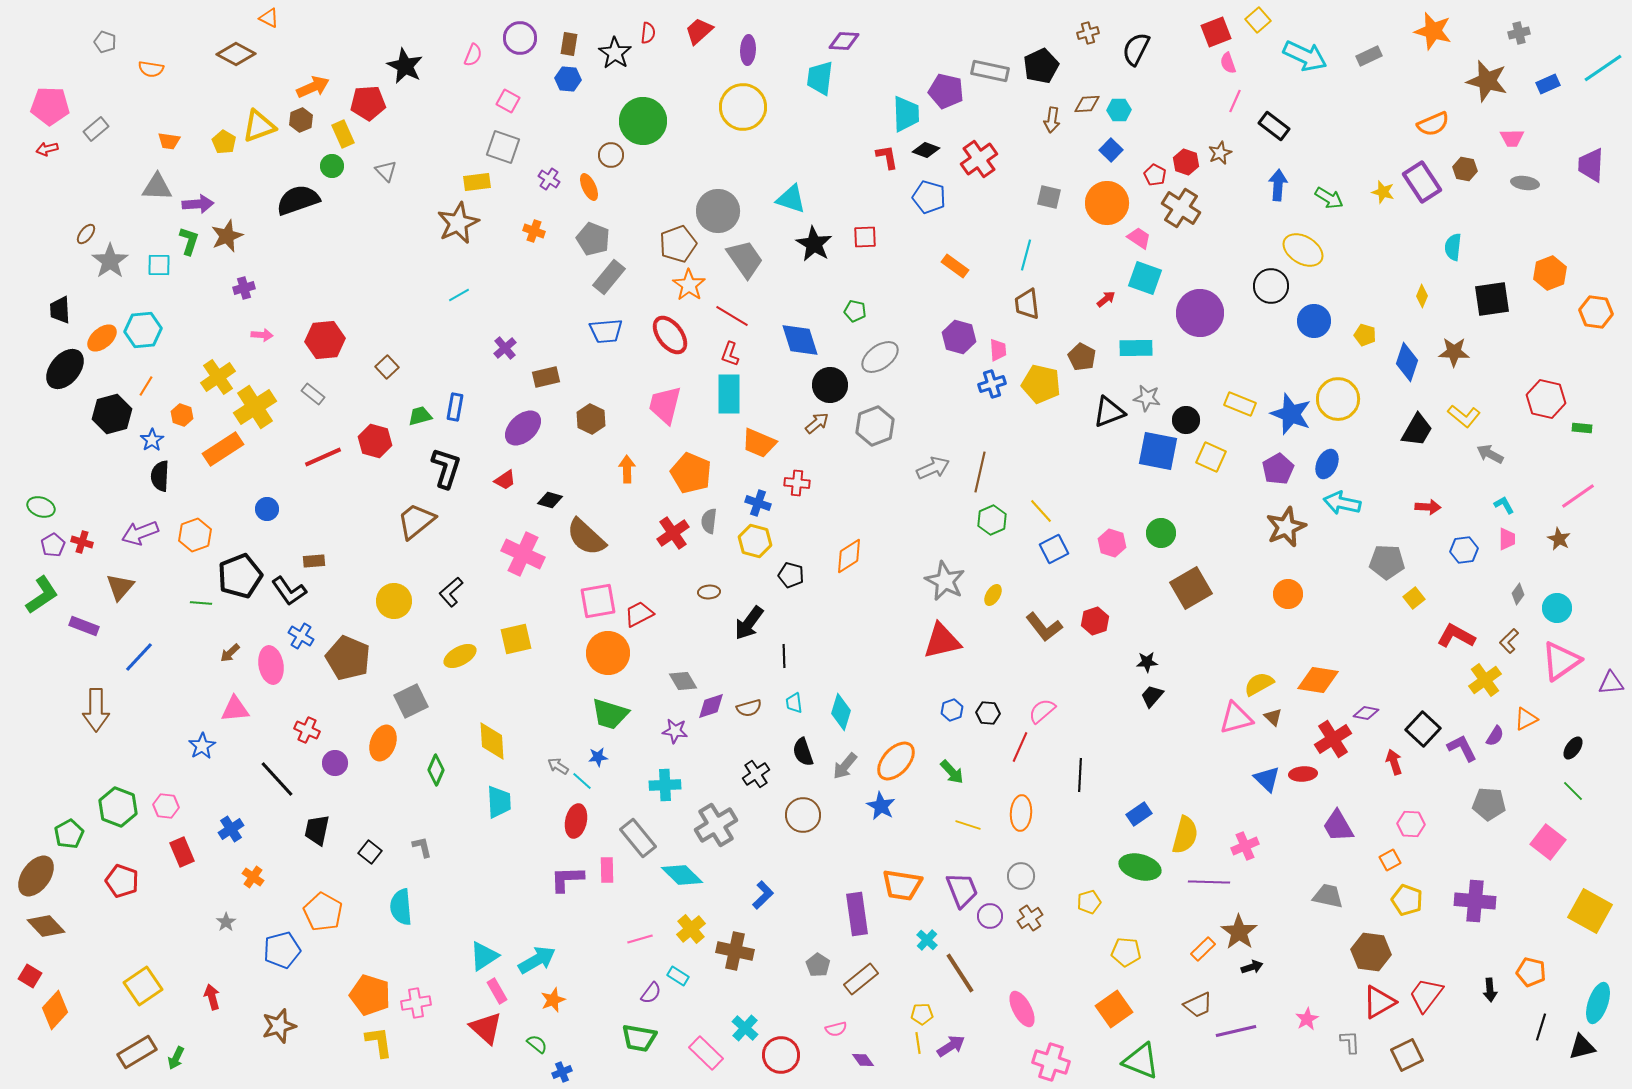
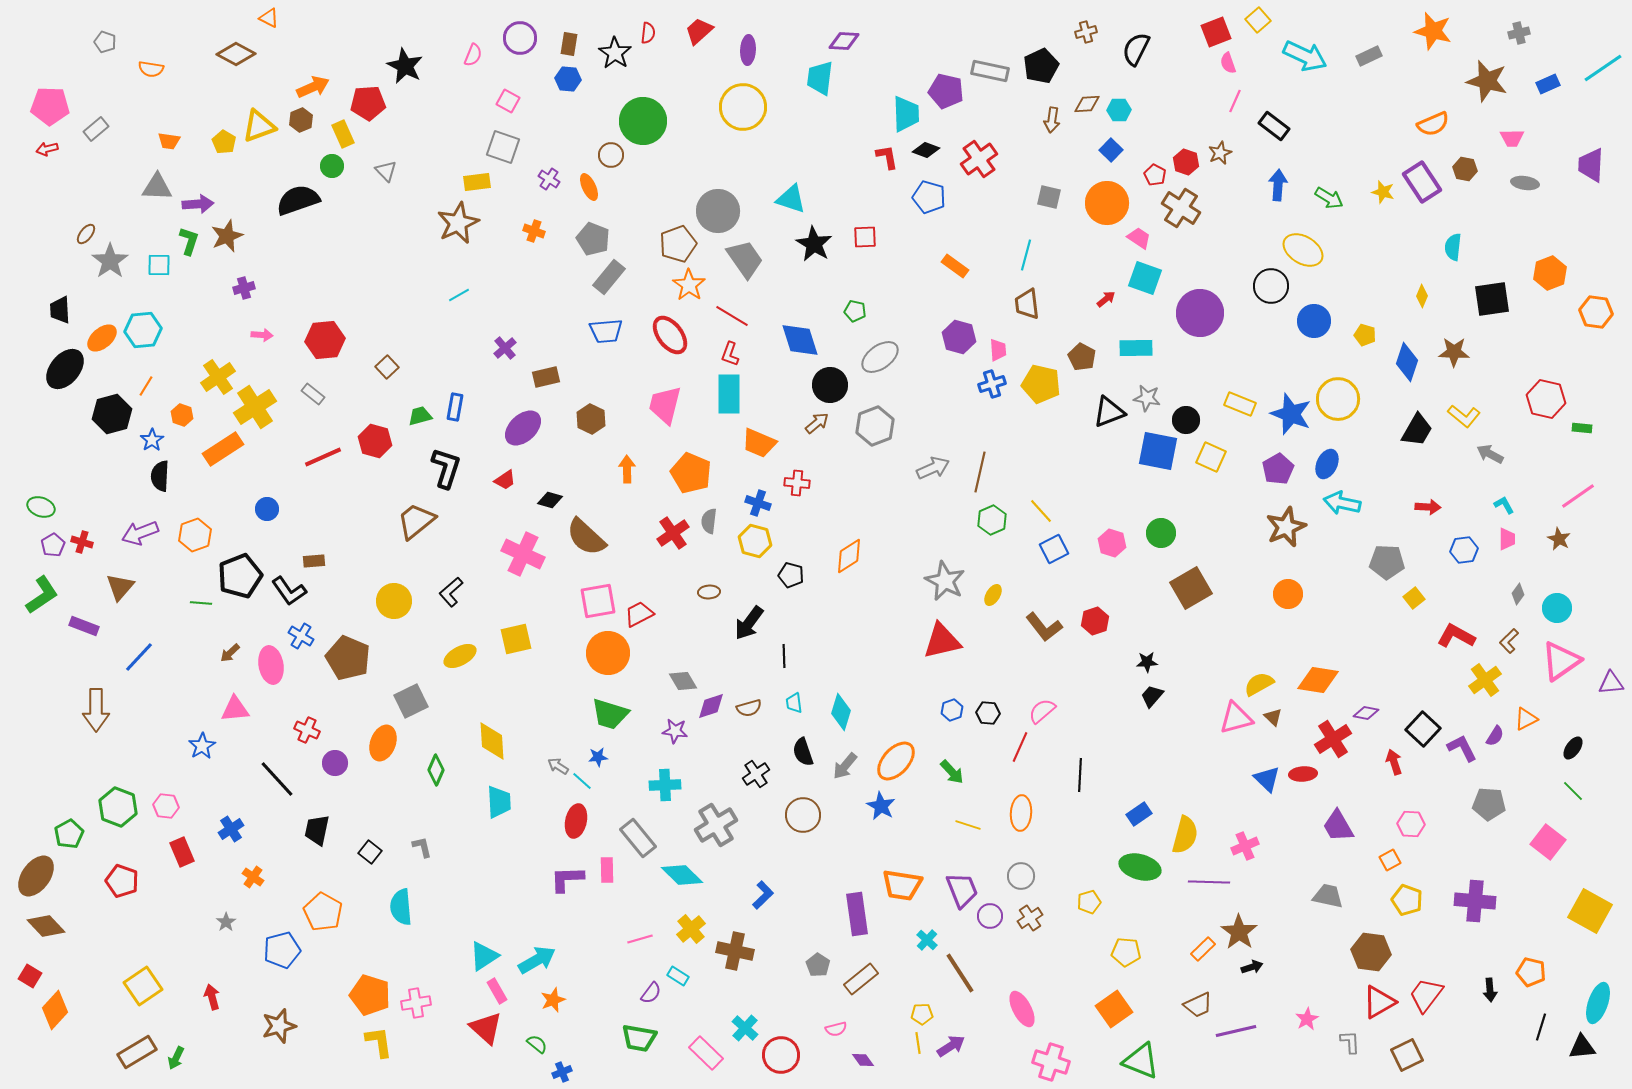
brown cross at (1088, 33): moved 2 px left, 1 px up
black triangle at (1582, 1047): rotated 8 degrees clockwise
